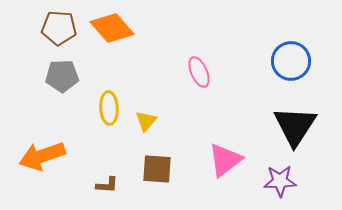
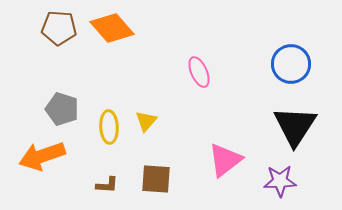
blue circle: moved 3 px down
gray pentagon: moved 33 px down; rotated 20 degrees clockwise
yellow ellipse: moved 19 px down
brown square: moved 1 px left, 10 px down
